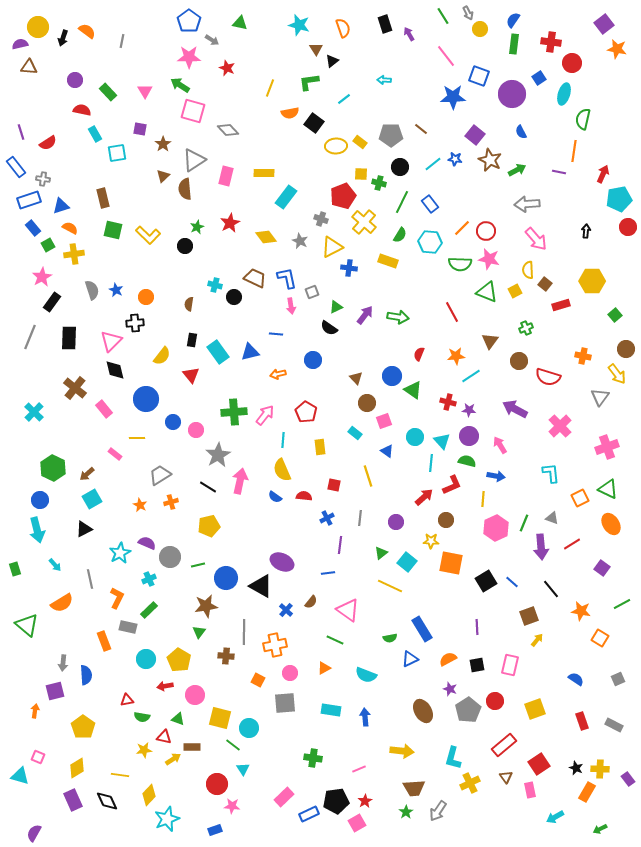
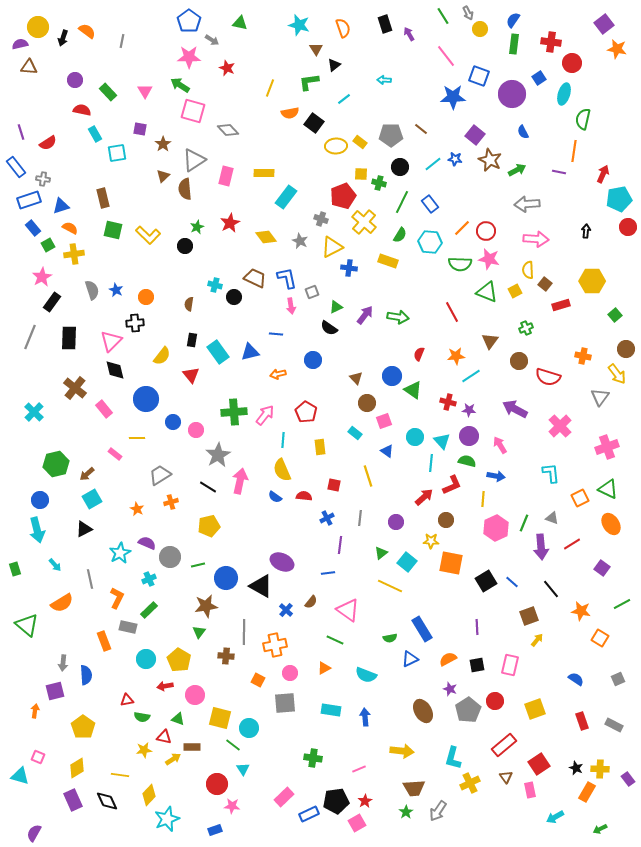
black triangle at (332, 61): moved 2 px right, 4 px down
blue semicircle at (521, 132): moved 2 px right
pink arrow at (536, 239): rotated 45 degrees counterclockwise
green hexagon at (53, 468): moved 3 px right, 4 px up; rotated 20 degrees clockwise
orange star at (140, 505): moved 3 px left, 4 px down
